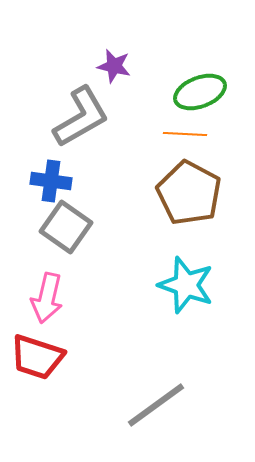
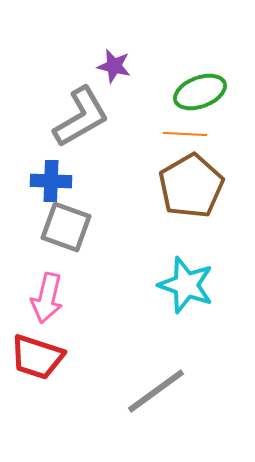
blue cross: rotated 6 degrees counterclockwise
brown pentagon: moved 2 px right, 7 px up; rotated 14 degrees clockwise
gray square: rotated 15 degrees counterclockwise
gray line: moved 14 px up
